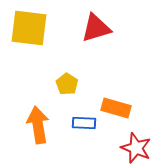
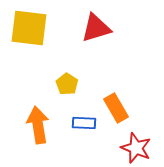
orange rectangle: rotated 44 degrees clockwise
